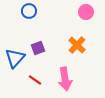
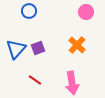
blue triangle: moved 1 px right, 9 px up
pink arrow: moved 7 px right, 4 px down
